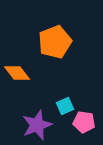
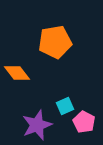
orange pentagon: rotated 12 degrees clockwise
pink pentagon: rotated 20 degrees clockwise
